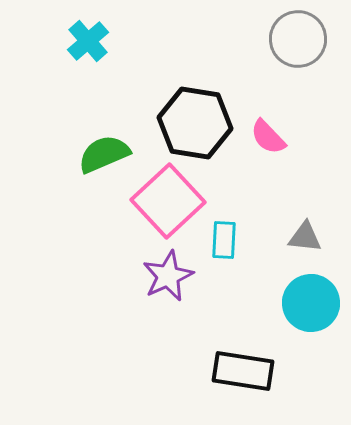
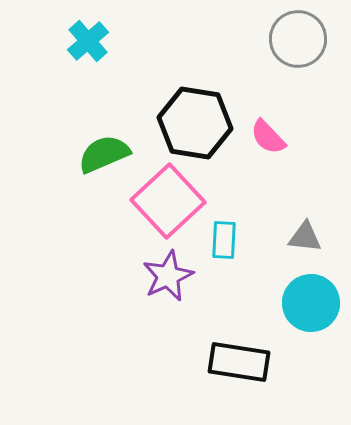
black rectangle: moved 4 px left, 9 px up
